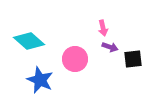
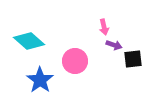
pink arrow: moved 1 px right, 1 px up
purple arrow: moved 4 px right, 2 px up
pink circle: moved 2 px down
blue star: rotated 12 degrees clockwise
